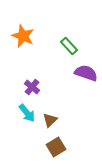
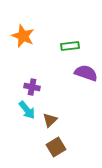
green rectangle: moved 1 px right; rotated 54 degrees counterclockwise
purple cross: rotated 28 degrees counterclockwise
cyan arrow: moved 3 px up
